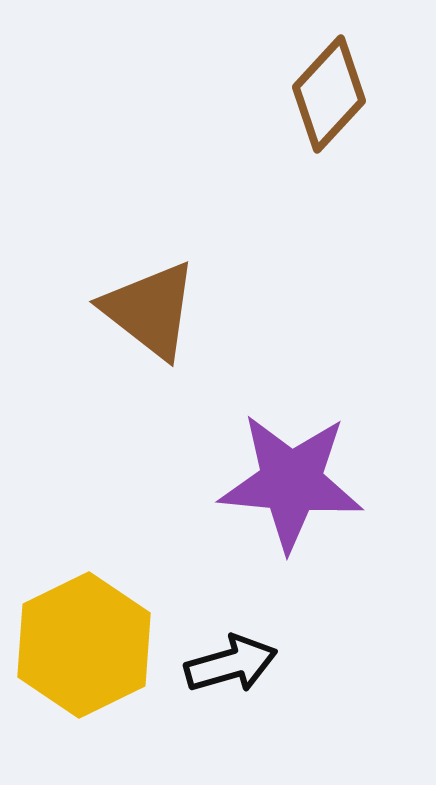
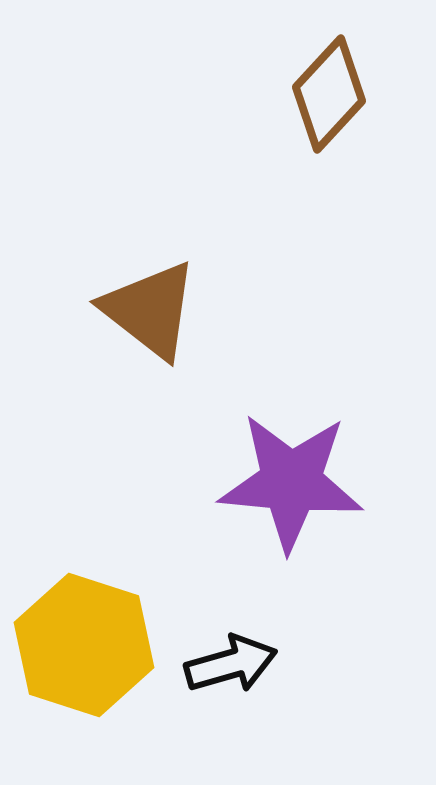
yellow hexagon: rotated 16 degrees counterclockwise
